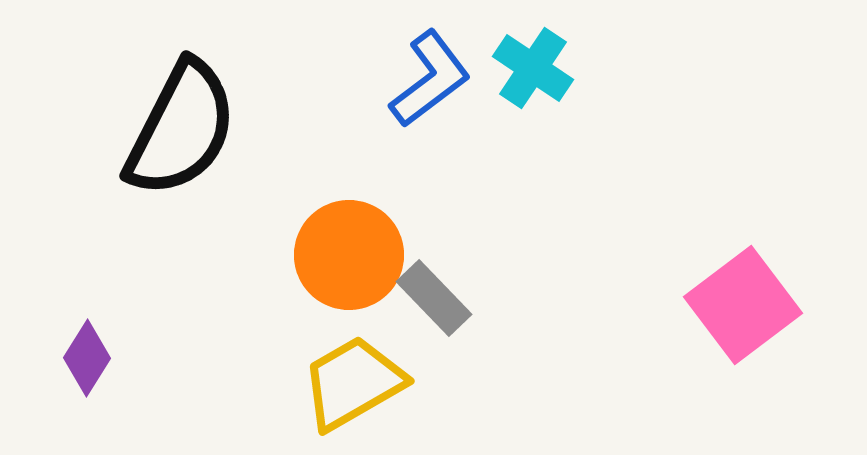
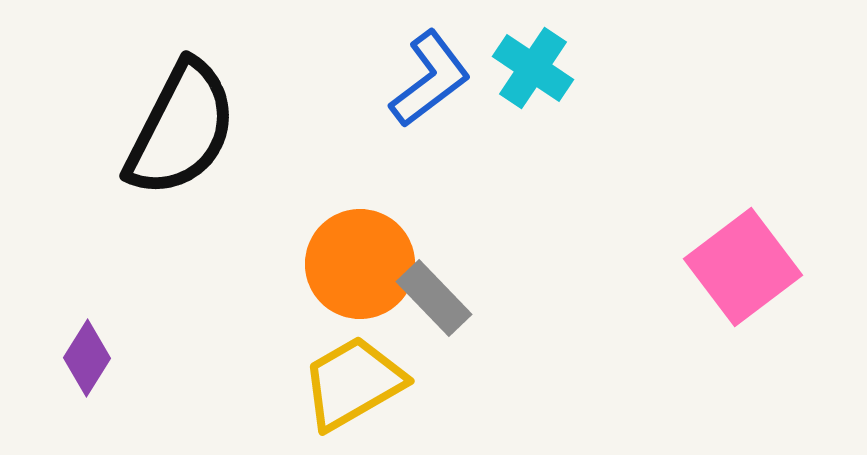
orange circle: moved 11 px right, 9 px down
pink square: moved 38 px up
